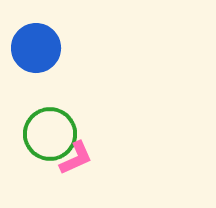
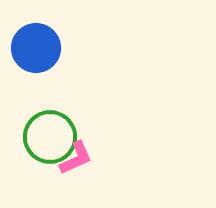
green circle: moved 3 px down
